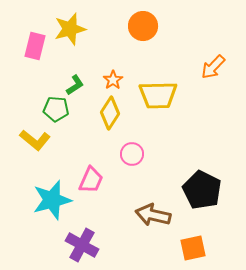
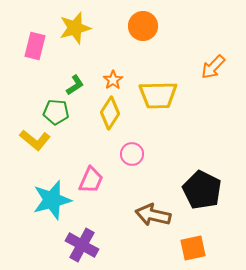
yellow star: moved 5 px right, 1 px up
green pentagon: moved 3 px down
